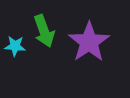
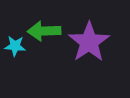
green arrow: rotated 108 degrees clockwise
